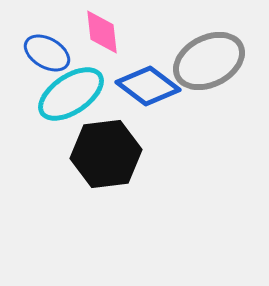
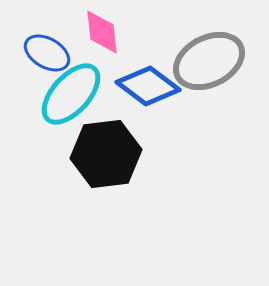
cyan ellipse: rotated 14 degrees counterclockwise
